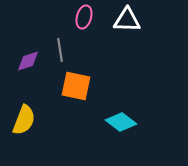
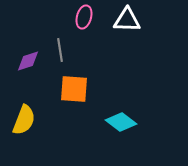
orange square: moved 2 px left, 3 px down; rotated 8 degrees counterclockwise
